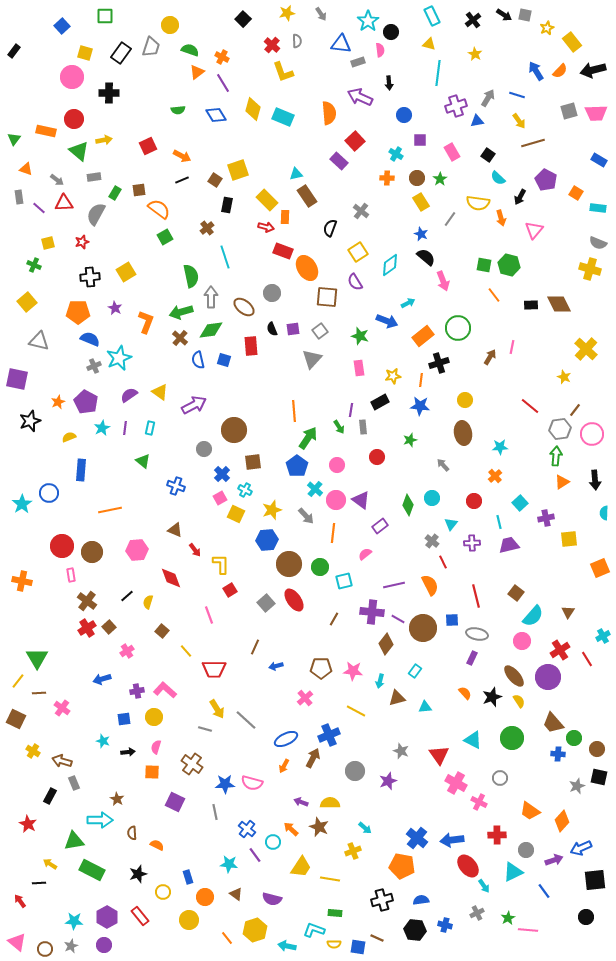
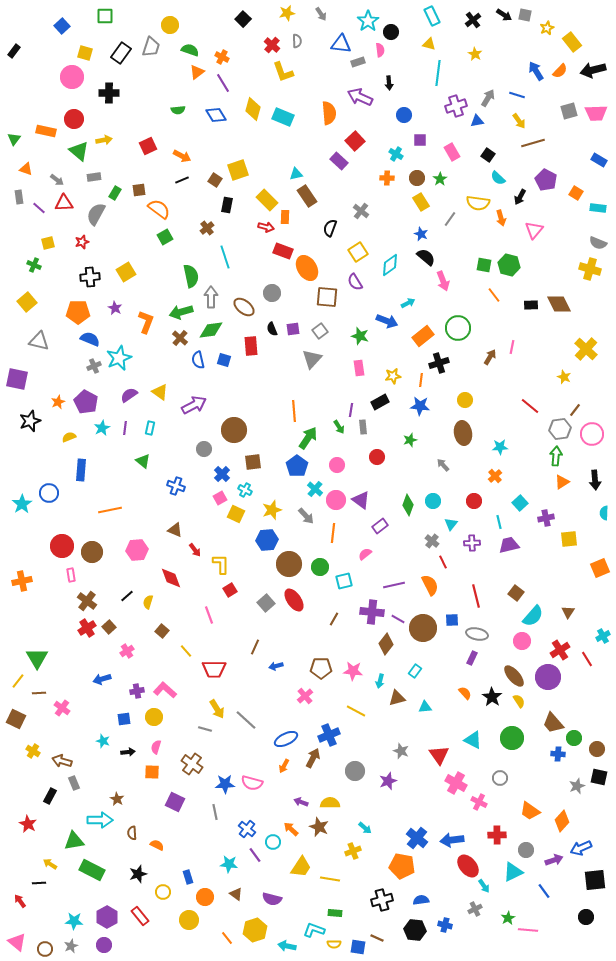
cyan circle at (432, 498): moved 1 px right, 3 px down
orange cross at (22, 581): rotated 24 degrees counterclockwise
black star at (492, 697): rotated 18 degrees counterclockwise
pink cross at (305, 698): moved 2 px up
gray cross at (477, 913): moved 2 px left, 4 px up
